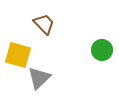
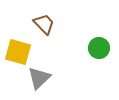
green circle: moved 3 px left, 2 px up
yellow square: moved 3 px up
